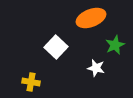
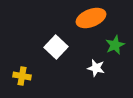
yellow cross: moved 9 px left, 6 px up
